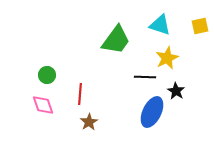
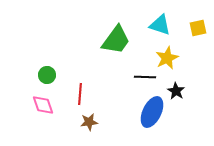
yellow square: moved 2 px left, 2 px down
brown star: rotated 24 degrees clockwise
